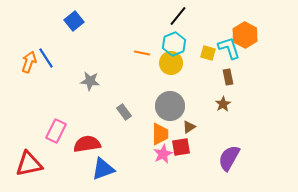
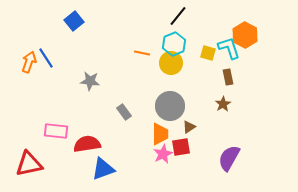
pink rectangle: rotated 70 degrees clockwise
